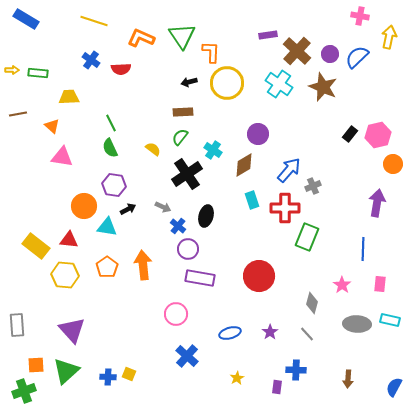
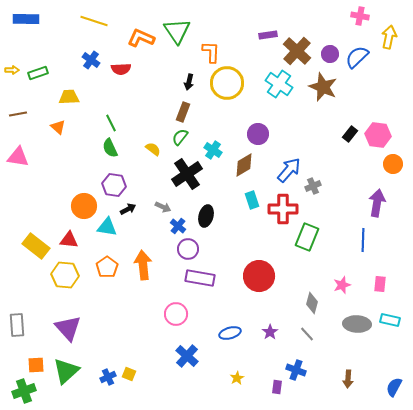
blue rectangle at (26, 19): rotated 30 degrees counterclockwise
green triangle at (182, 36): moved 5 px left, 5 px up
green rectangle at (38, 73): rotated 24 degrees counterclockwise
black arrow at (189, 82): rotated 63 degrees counterclockwise
brown rectangle at (183, 112): rotated 66 degrees counterclockwise
orange triangle at (52, 126): moved 6 px right, 1 px down
pink hexagon at (378, 135): rotated 20 degrees clockwise
pink triangle at (62, 157): moved 44 px left
red cross at (285, 208): moved 2 px left, 1 px down
blue line at (363, 249): moved 9 px up
pink star at (342, 285): rotated 18 degrees clockwise
purple triangle at (72, 330): moved 4 px left, 2 px up
blue cross at (296, 370): rotated 18 degrees clockwise
blue cross at (108, 377): rotated 28 degrees counterclockwise
